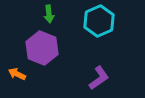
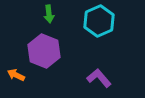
purple hexagon: moved 2 px right, 3 px down
orange arrow: moved 1 px left, 1 px down
purple L-shape: rotated 95 degrees counterclockwise
